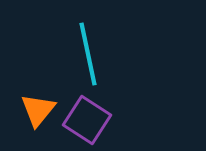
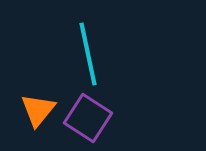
purple square: moved 1 px right, 2 px up
